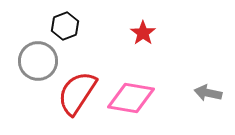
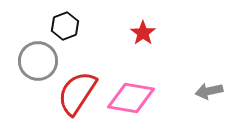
gray arrow: moved 1 px right, 2 px up; rotated 24 degrees counterclockwise
